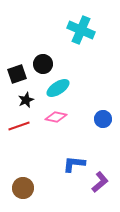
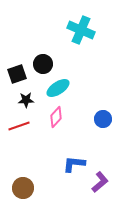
black star: rotated 21 degrees clockwise
pink diamond: rotated 60 degrees counterclockwise
